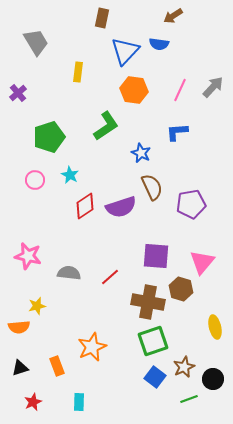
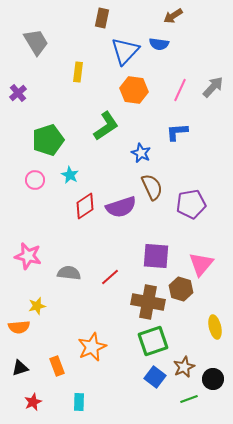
green pentagon: moved 1 px left, 3 px down
pink triangle: moved 1 px left, 2 px down
